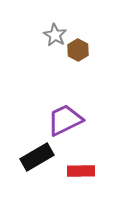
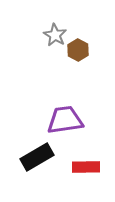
purple trapezoid: rotated 18 degrees clockwise
red rectangle: moved 5 px right, 4 px up
